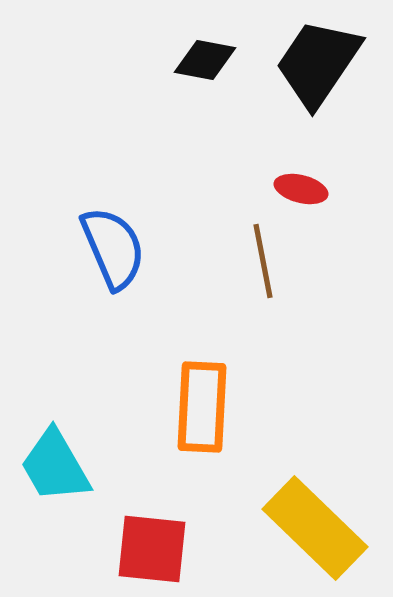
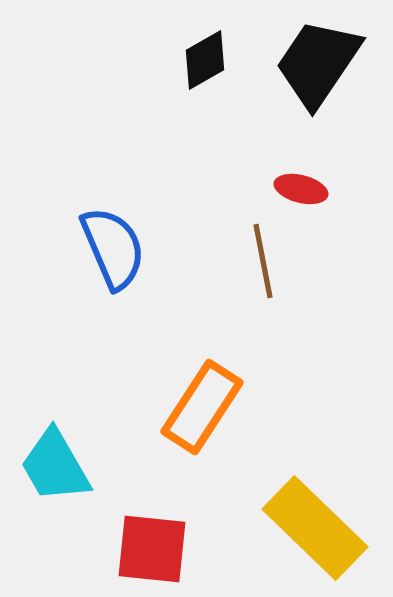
black diamond: rotated 40 degrees counterclockwise
orange rectangle: rotated 30 degrees clockwise
